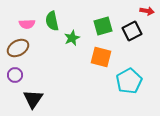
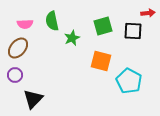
red arrow: moved 1 px right, 2 px down; rotated 16 degrees counterclockwise
pink semicircle: moved 2 px left
black square: moved 1 px right; rotated 30 degrees clockwise
brown ellipse: rotated 20 degrees counterclockwise
orange square: moved 4 px down
cyan pentagon: rotated 15 degrees counterclockwise
black triangle: rotated 10 degrees clockwise
